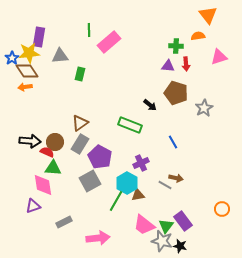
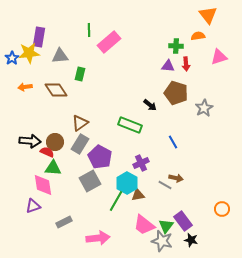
brown diamond at (27, 71): moved 29 px right, 19 px down
black star at (180, 246): moved 11 px right, 6 px up
